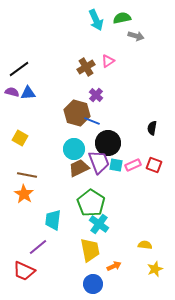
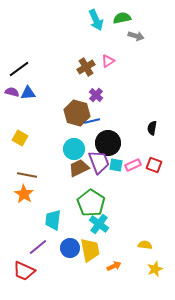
blue line: rotated 35 degrees counterclockwise
blue circle: moved 23 px left, 36 px up
